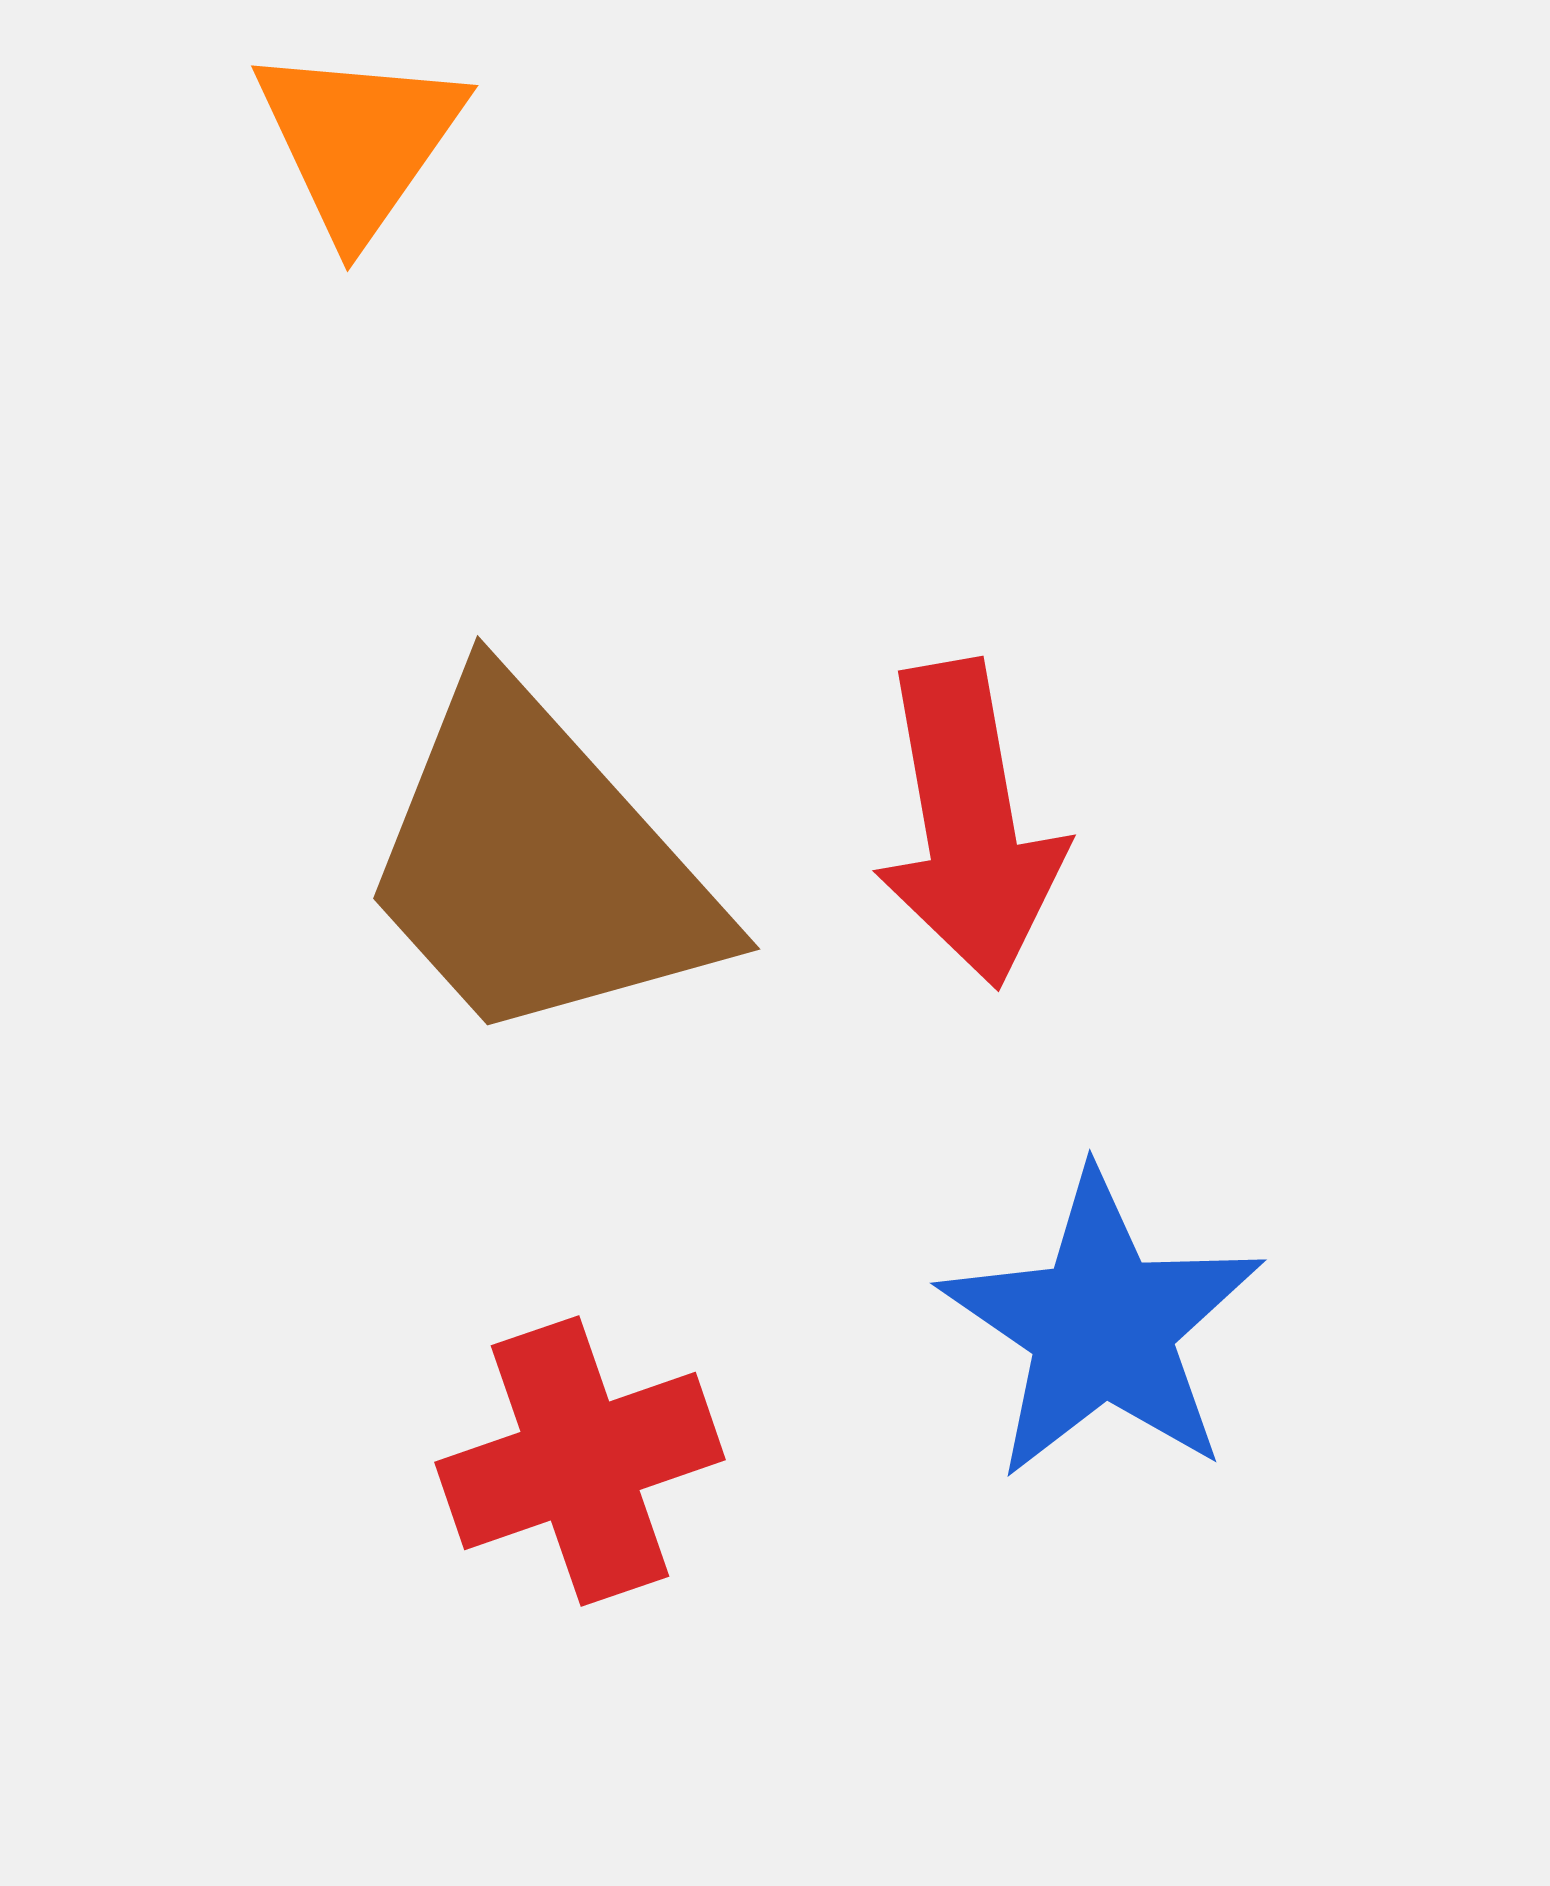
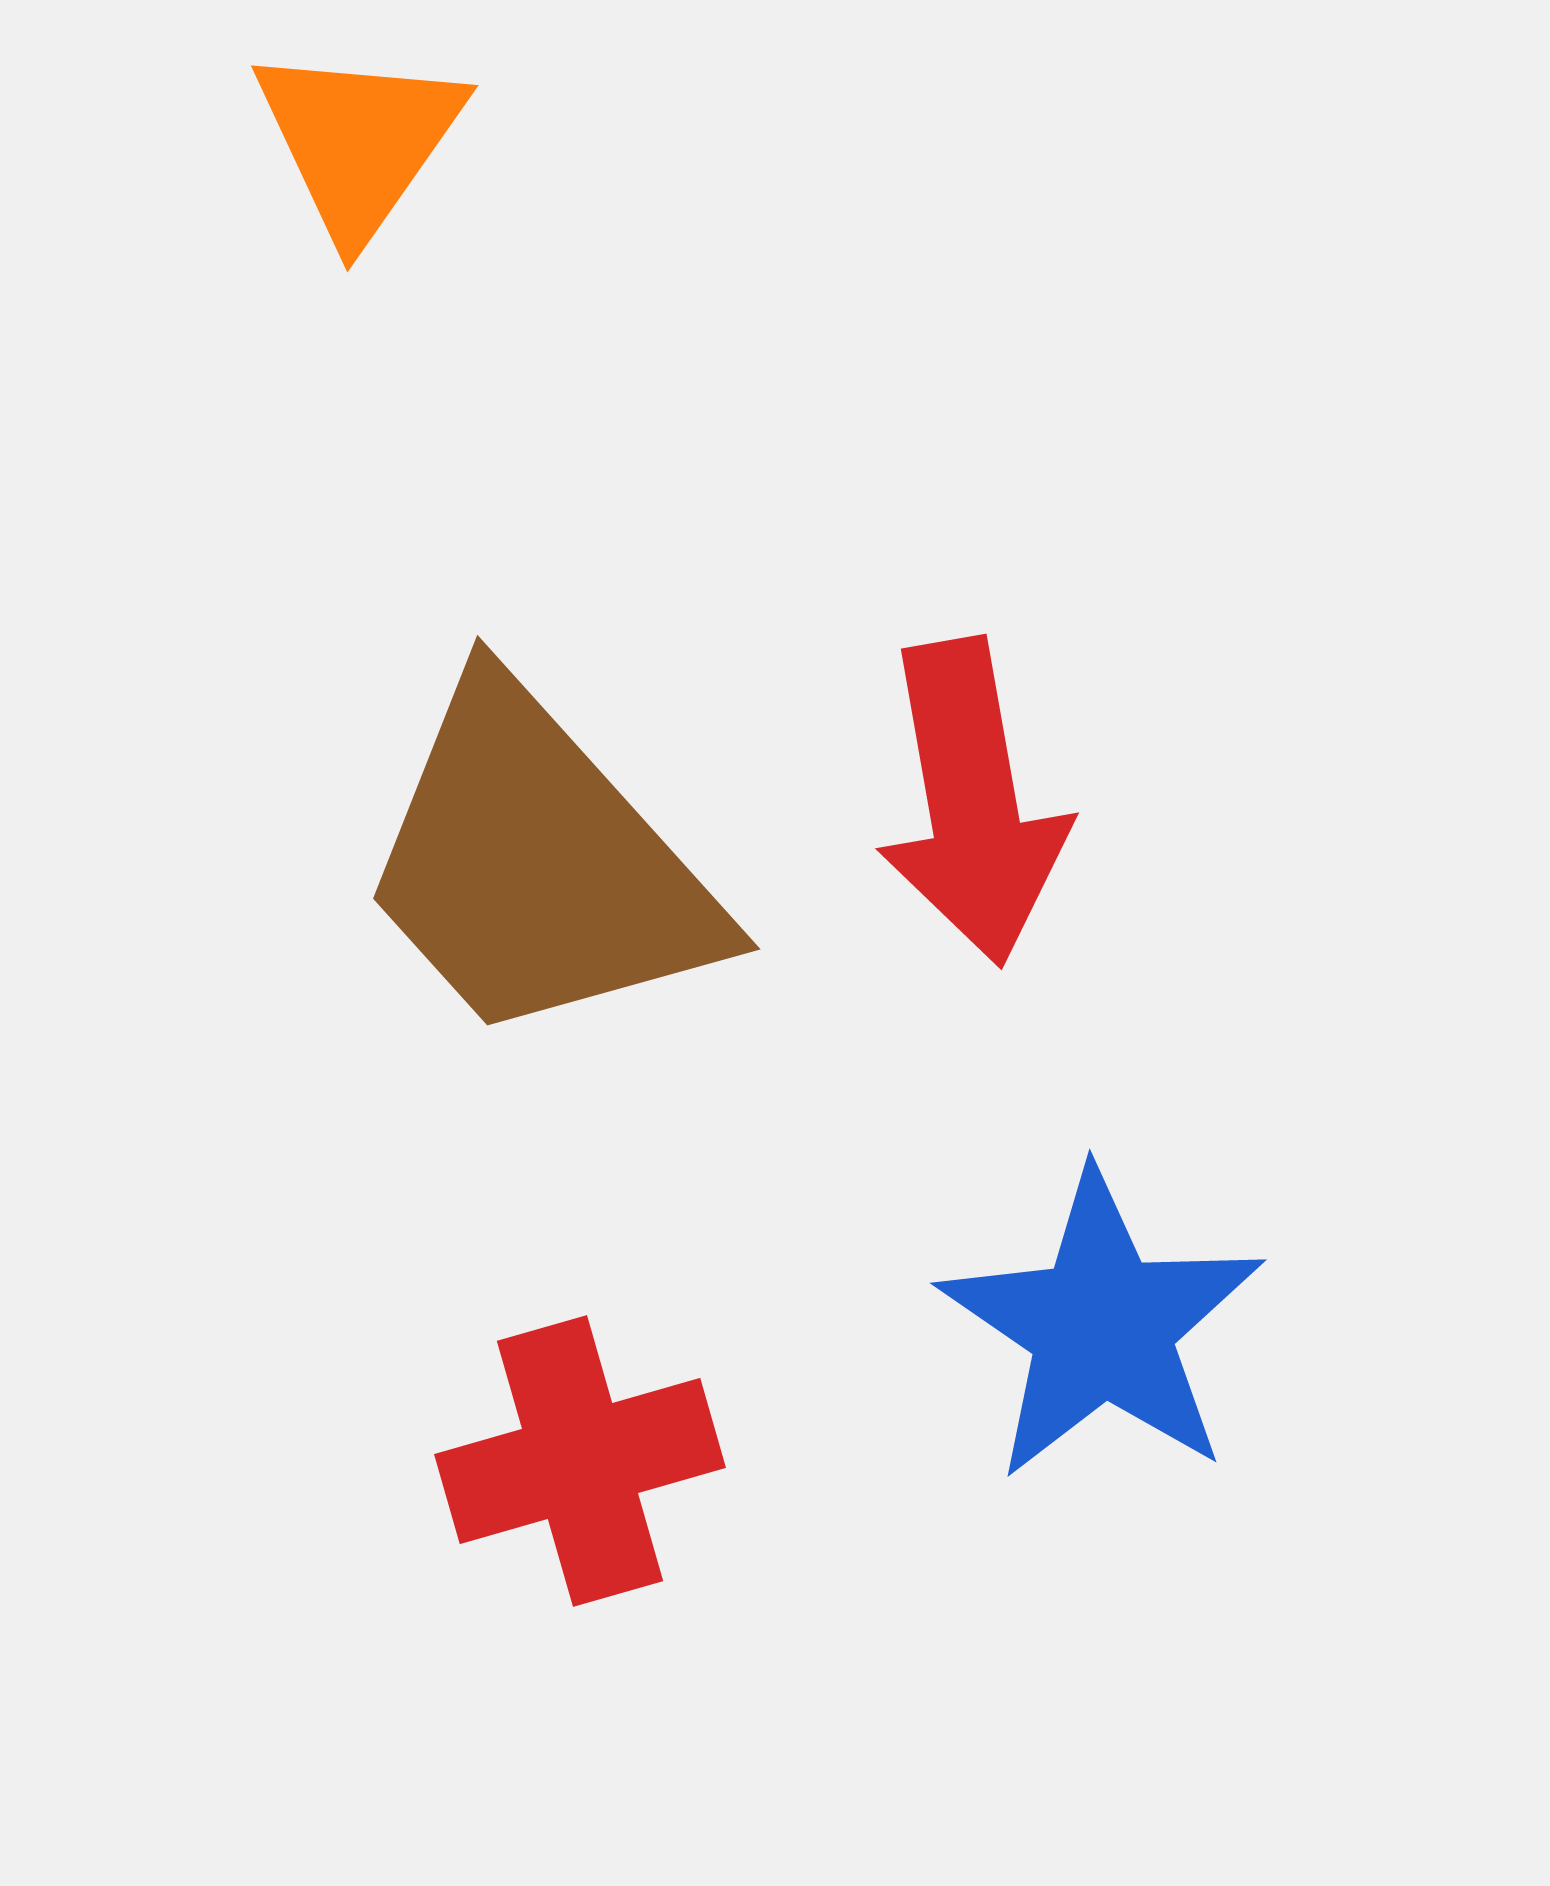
red arrow: moved 3 px right, 22 px up
red cross: rotated 3 degrees clockwise
